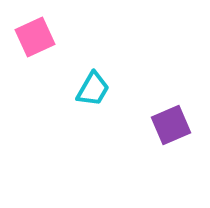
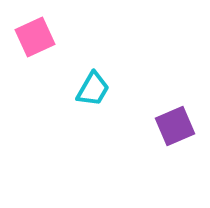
purple square: moved 4 px right, 1 px down
